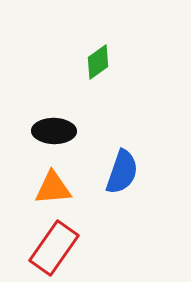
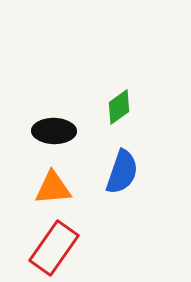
green diamond: moved 21 px right, 45 px down
